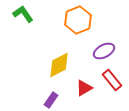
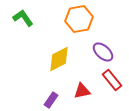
green L-shape: moved 4 px down
orange hexagon: moved 1 px right, 1 px up; rotated 12 degrees clockwise
purple ellipse: moved 1 px left, 1 px down; rotated 70 degrees clockwise
yellow diamond: moved 6 px up
red triangle: moved 2 px left, 3 px down; rotated 18 degrees clockwise
